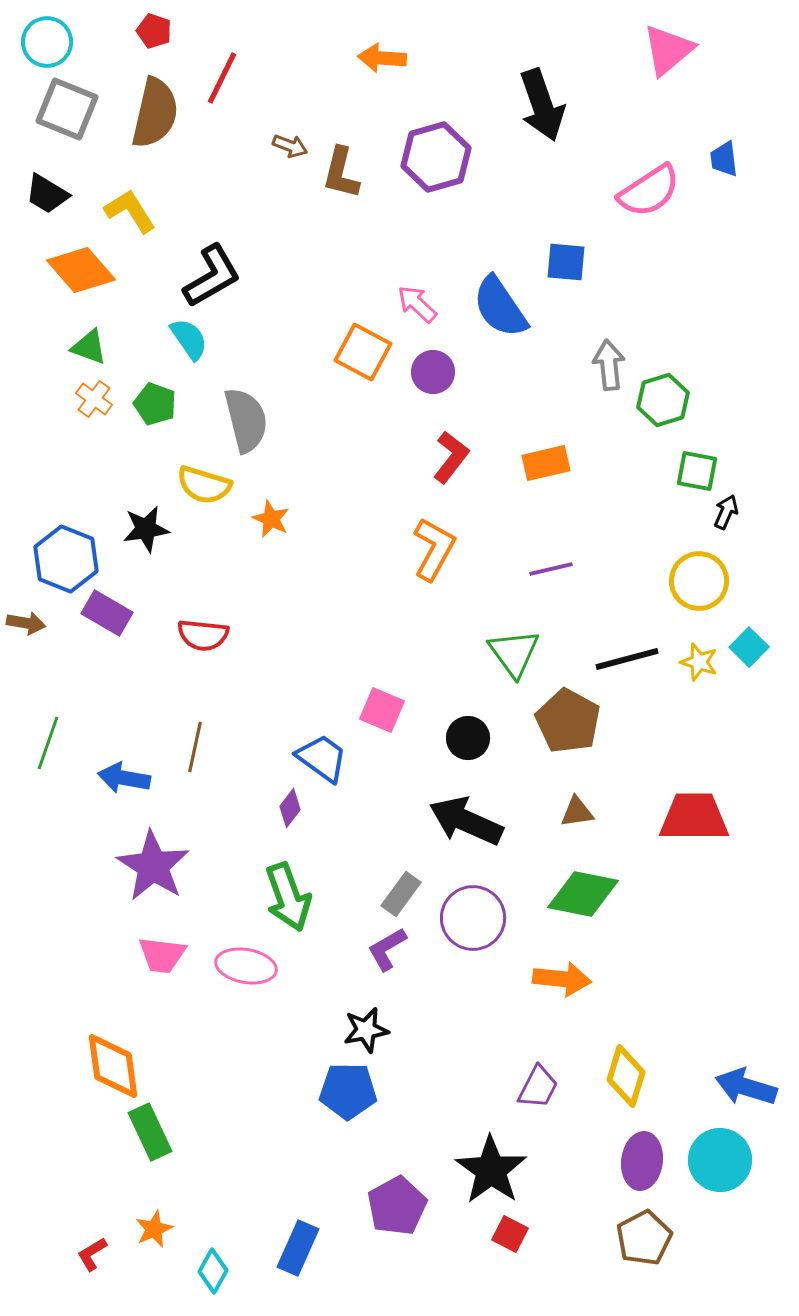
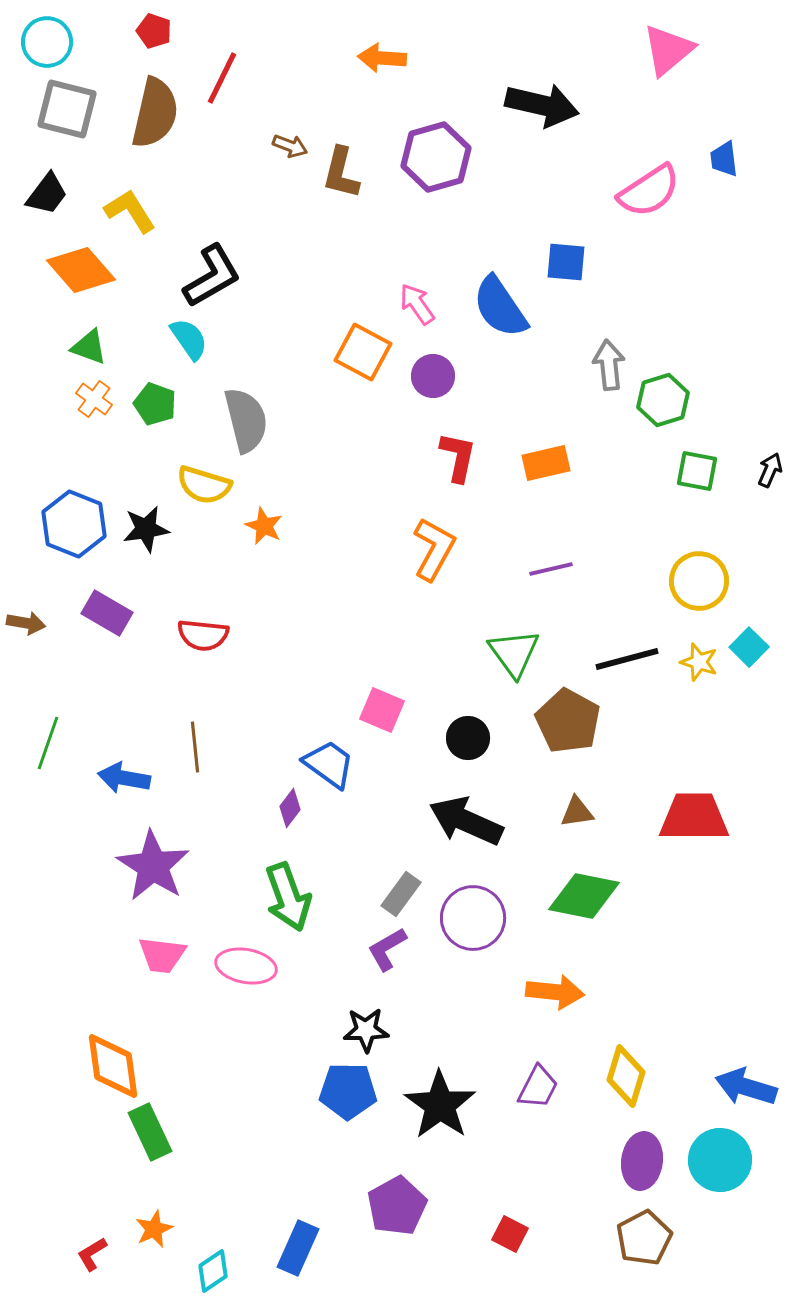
black arrow at (542, 105): rotated 58 degrees counterclockwise
gray square at (67, 109): rotated 8 degrees counterclockwise
black trapezoid at (47, 194): rotated 84 degrees counterclockwise
pink arrow at (417, 304): rotated 12 degrees clockwise
purple circle at (433, 372): moved 4 px down
red L-shape at (451, 457): moved 7 px right; rotated 26 degrees counterclockwise
black arrow at (726, 512): moved 44 px right, 42 px up
orange star at (271, 519): moved 7 px left, 7 px down
blue hexagon at (66, 559): moved 8 px right, 35 px up
brown line at (195, 747): rotated 18 degrees counterclockwise
blue trapezoid at (322, 758): moved 7 px right, 6 px down
green diamond at (583, 894): moved 1 px right, 2 px down
orange arrow at (562, 979): moved 7 px left, 13 px down
black star at (366, 1030): rotated 9 degrees clockwise
black star at (491, 1170): moved 51 px left, 65 px up
cyan diamond at (213, 1271): rotated 27 degrees clockwise
